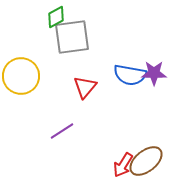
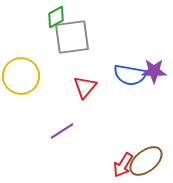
purple star: moved 2 px up
